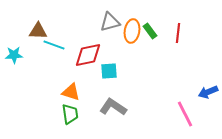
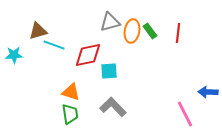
brown triangle: rotated 18 degrees counterclockwise
blue arrow: rotated 24 degrees clockwise
gray L-shape: rotated 12 degrees clockwise
